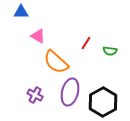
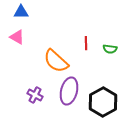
pink triangle: moved 21 px left, 1 px down
red line: rotated 32 degrees counterclockwise
green semicircle: moved 2 px up
orange semicircle: moved 1 px up
purple ellipse: moved 1 px left, 1 px up
